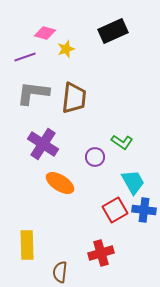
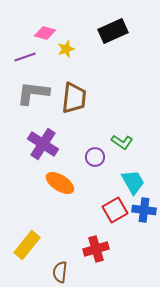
yellow rectangle: rotated 40 degrees clockwise
red cross: moved 5 px left, 4 px up
